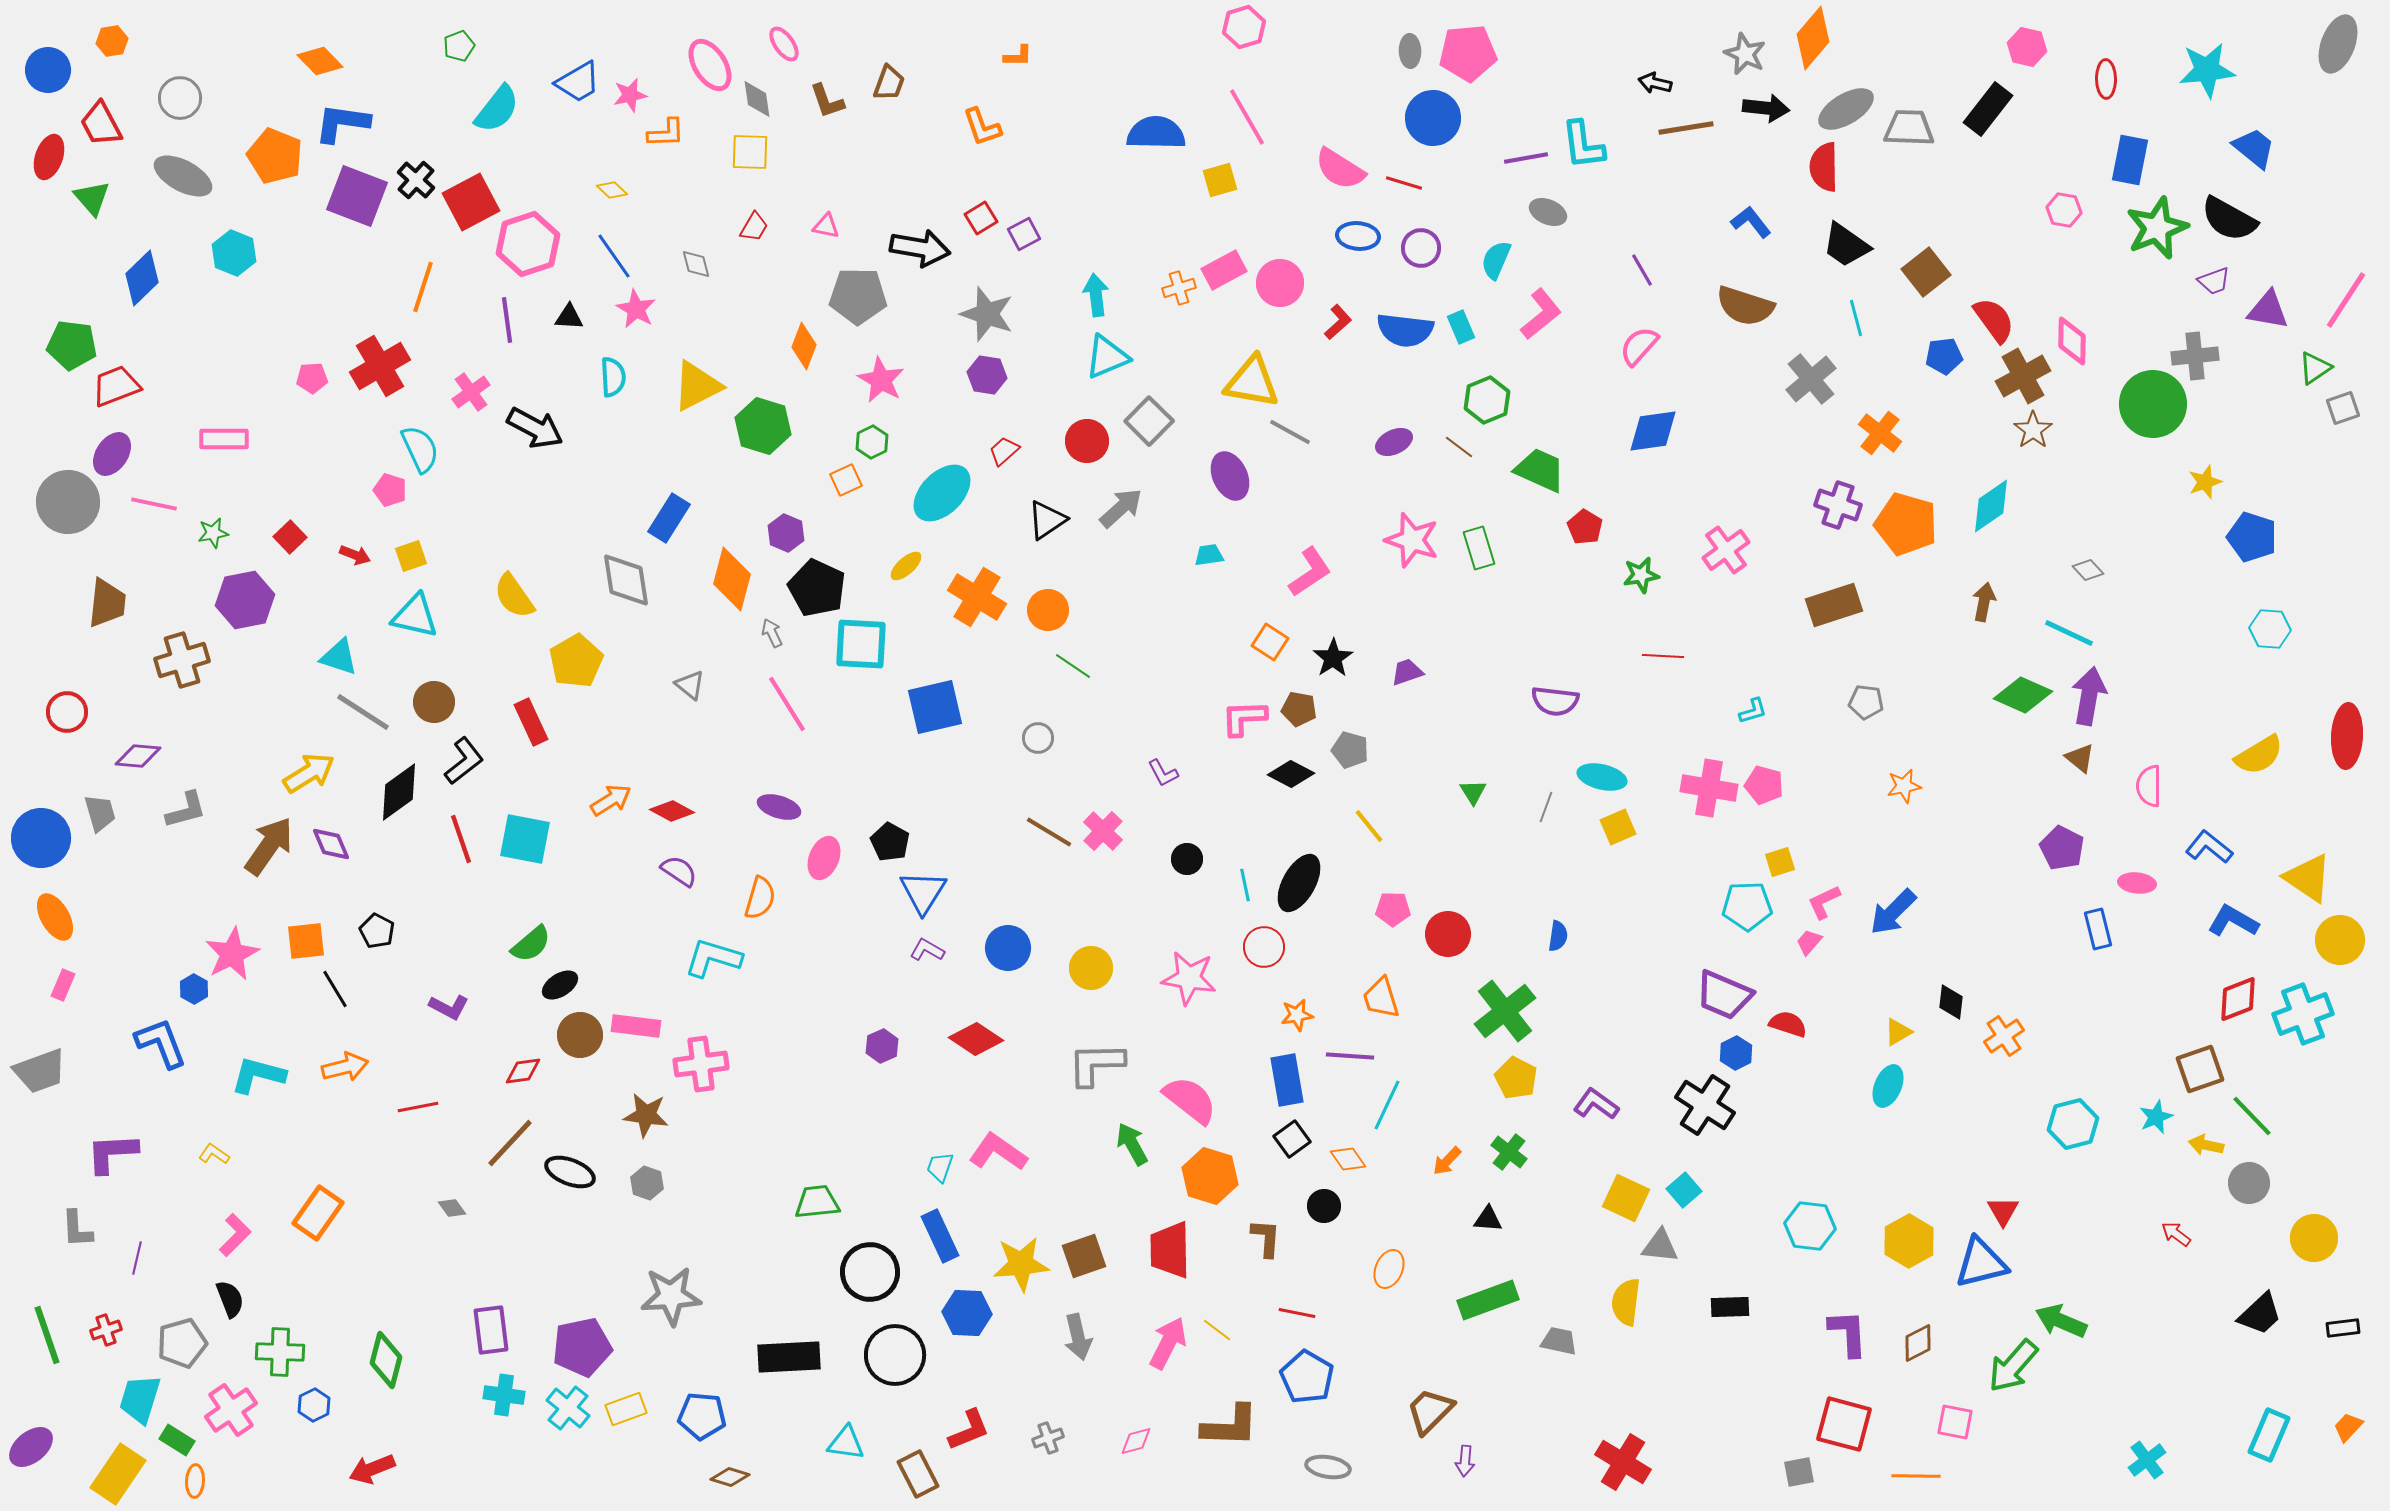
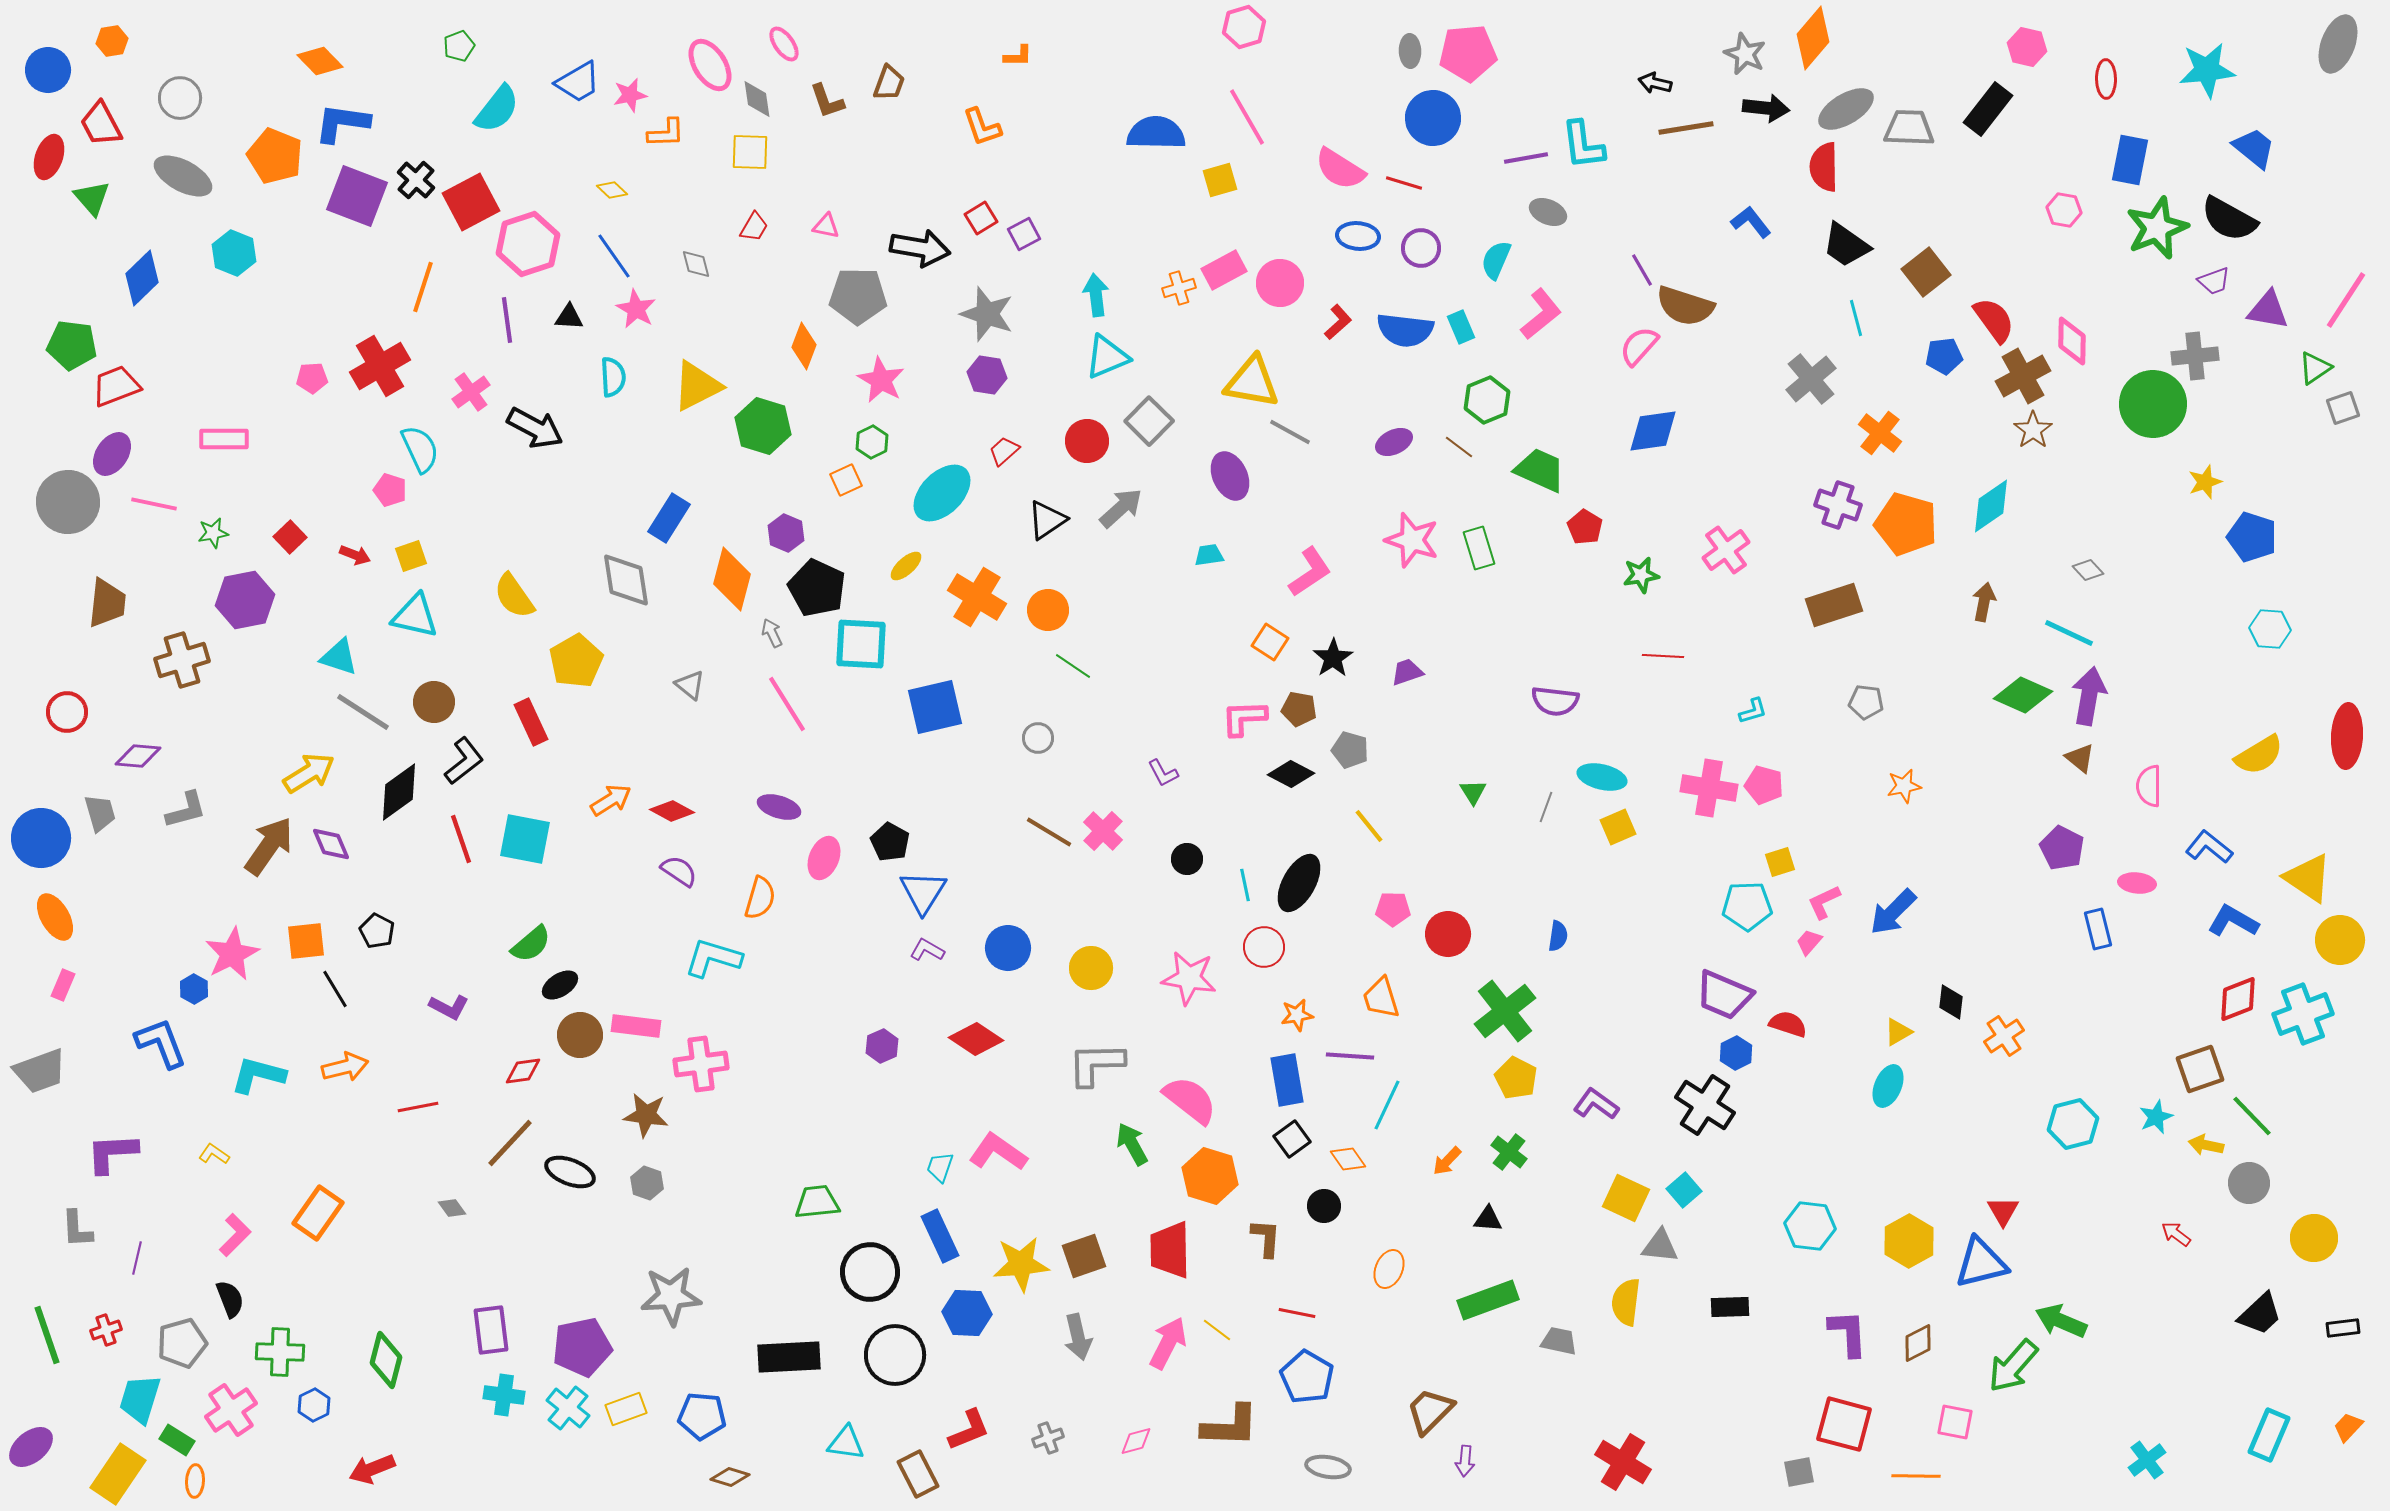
brown semicircle at (1745, 306): moved 60 px left
